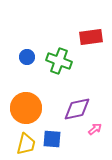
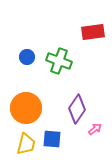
red rectangle: moved 2 px right, 5 px up
purple diamond: rotated 44 degrees counterclockwise
